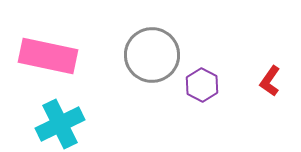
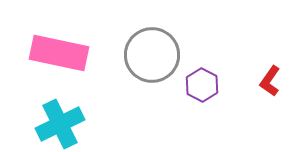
pink rectangle: moved 11 px right, 3 px up
